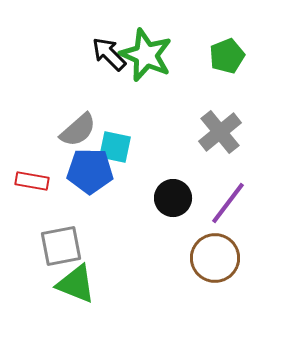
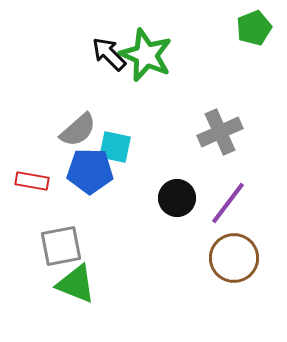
green pentagon: moved 27 px right, 28 px up
gray cross: rotated 15 degrees clockwise
black circle: moved 4 px right
brown circle: moved 19 px right
